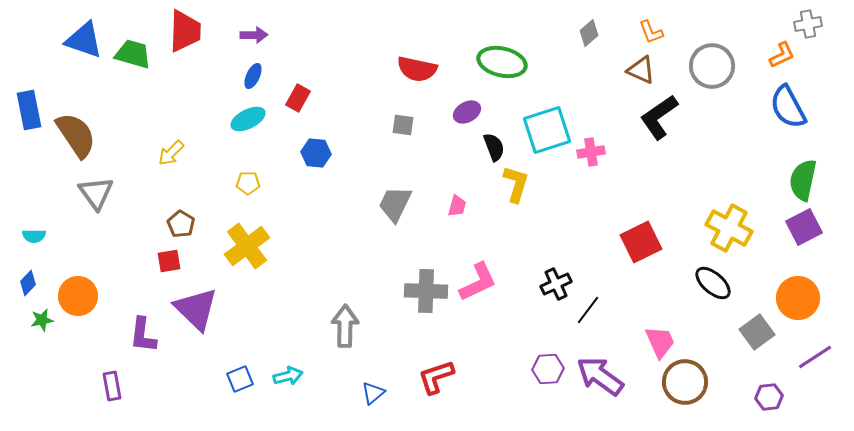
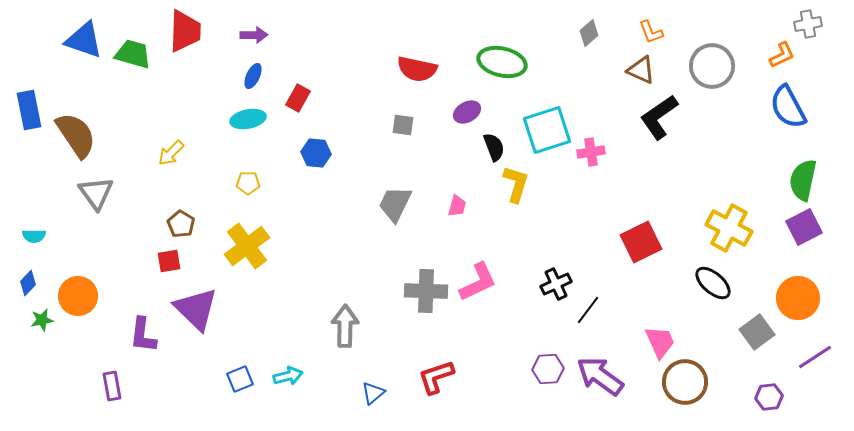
cyan ellipse at (248, 119): rotated 16 degrees clockwise
